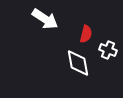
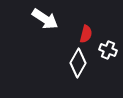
white diamond: rotated 40 degrees clockwise
